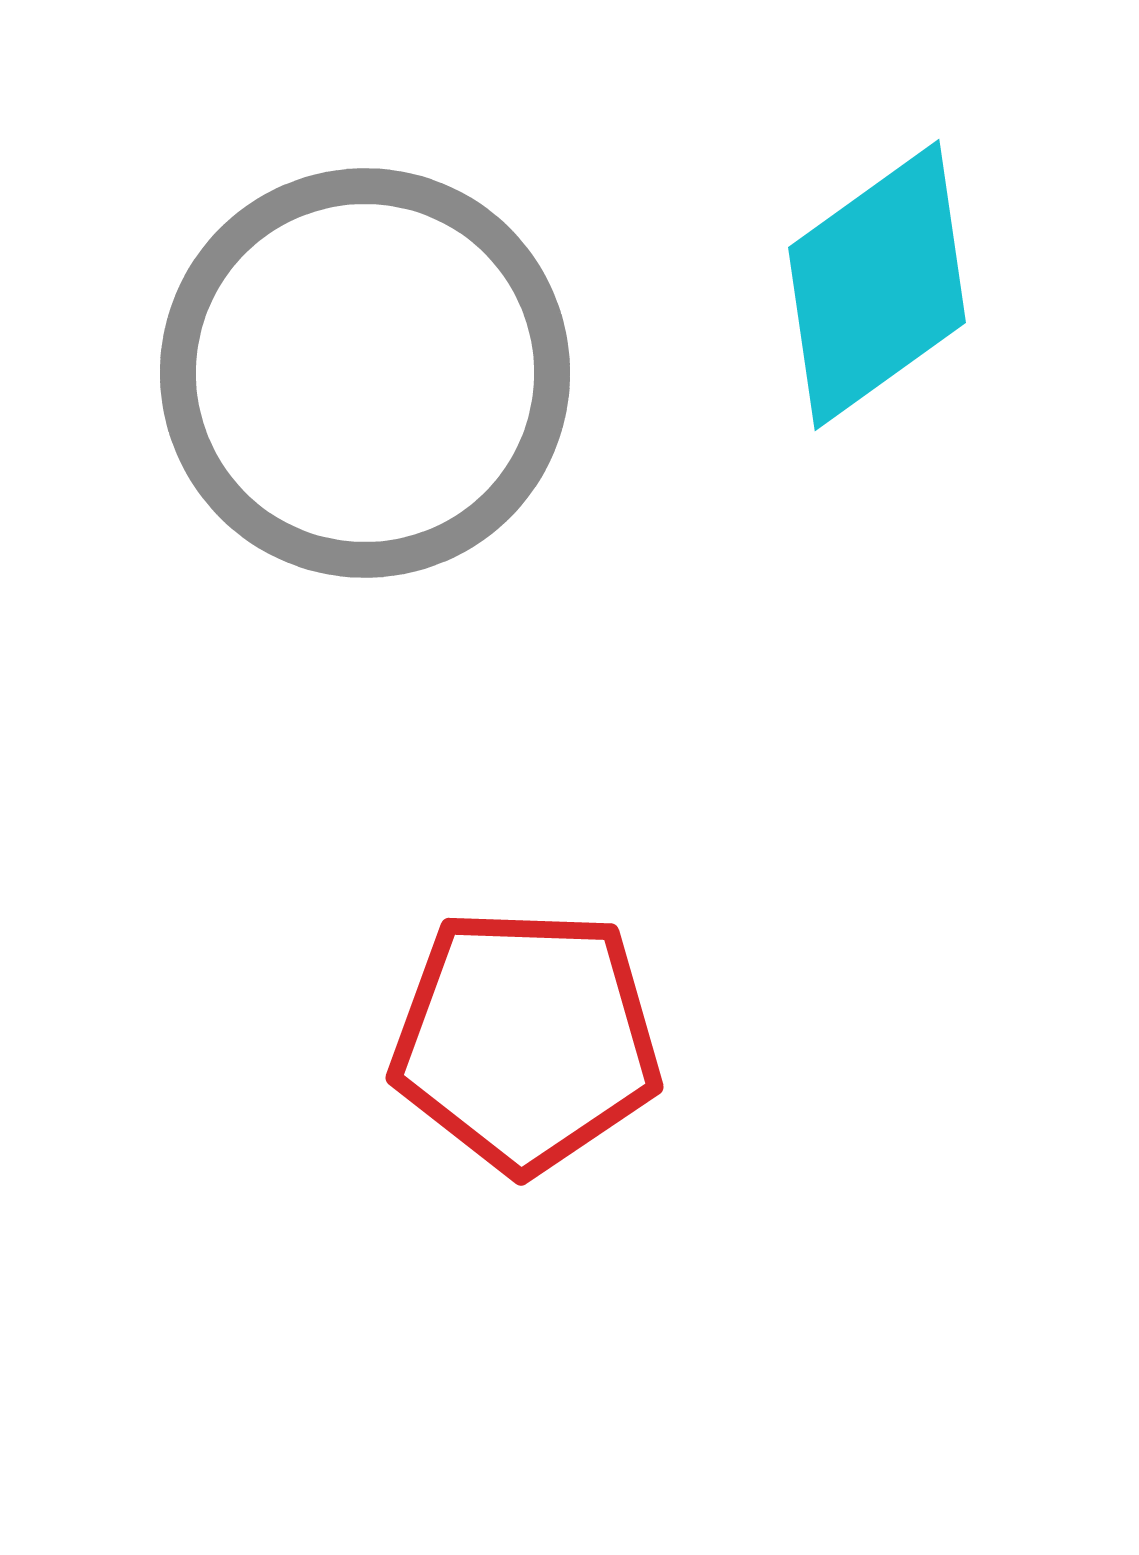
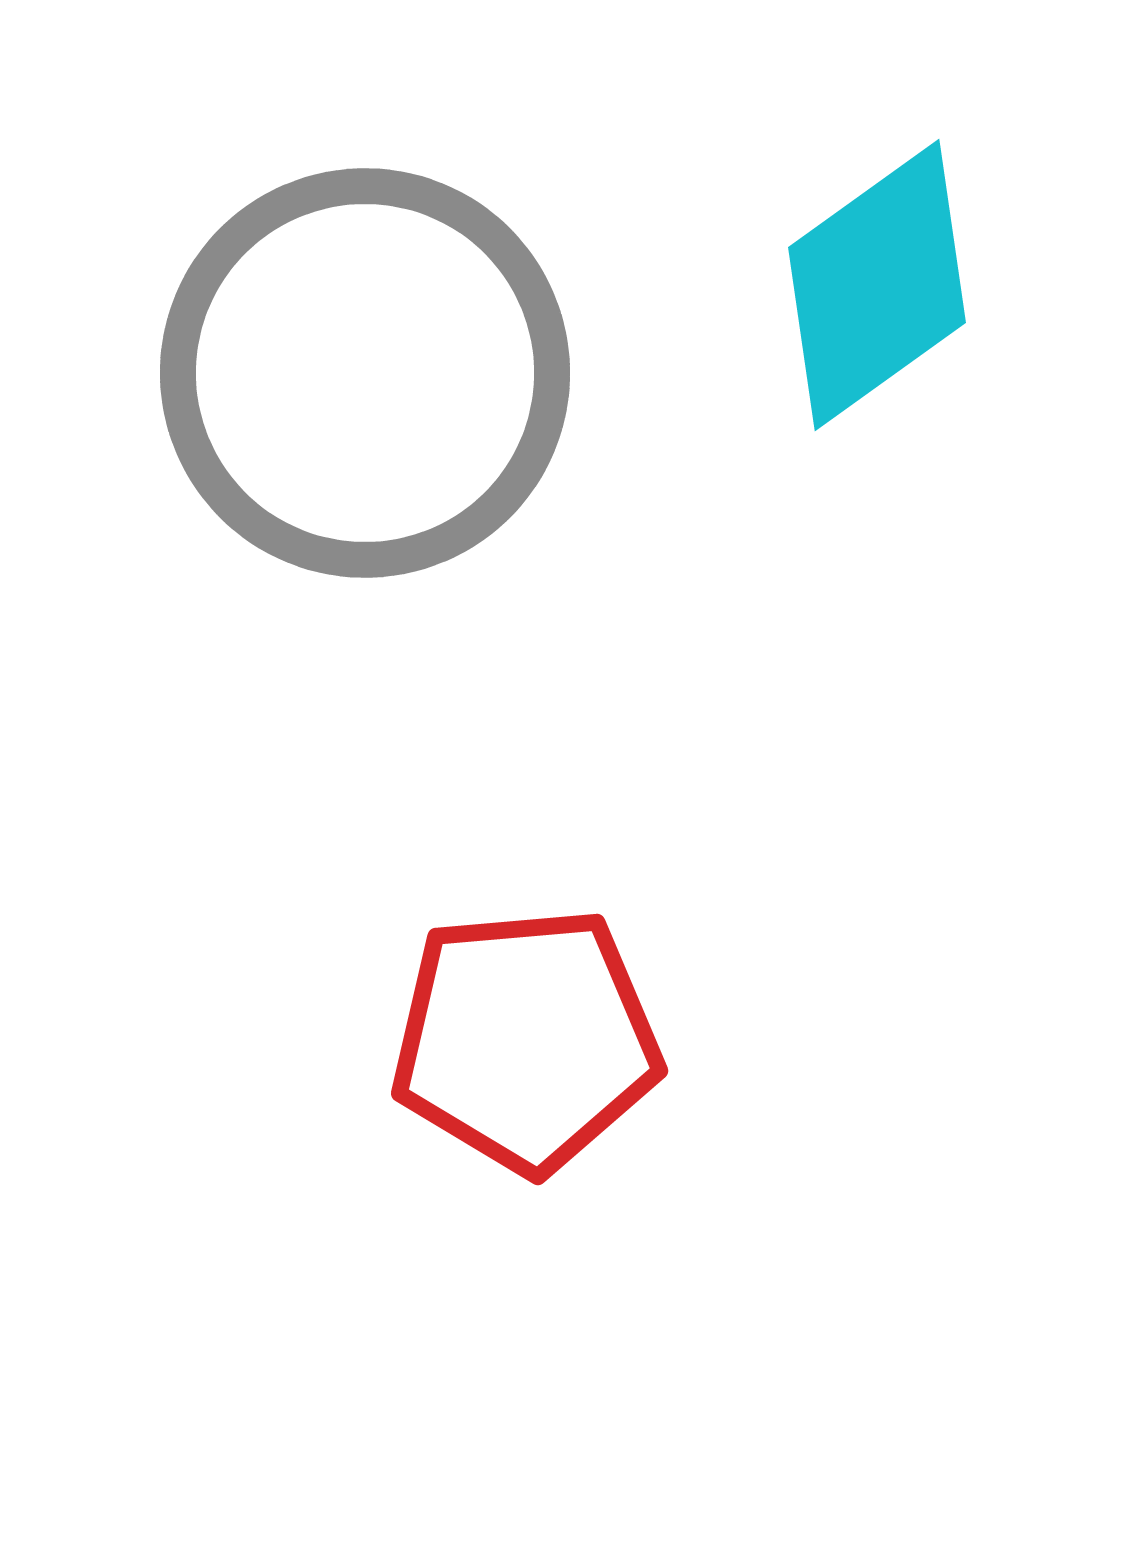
red pentagon: rotated 7 degrees counterclockwise
